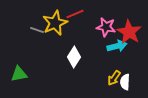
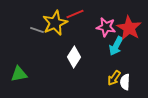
red star: moved 4 px up
cyan arrow: moved 1 px left; rotated 132 degrees clockwise
